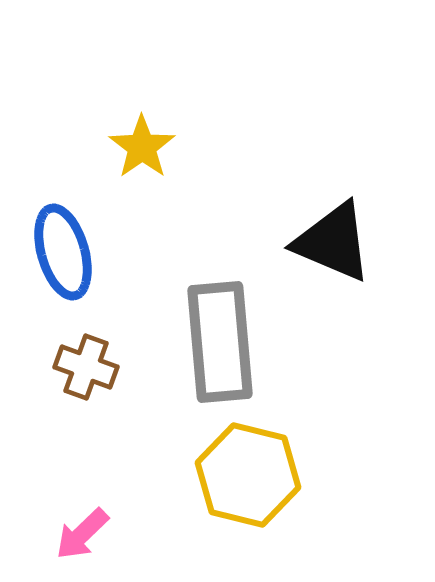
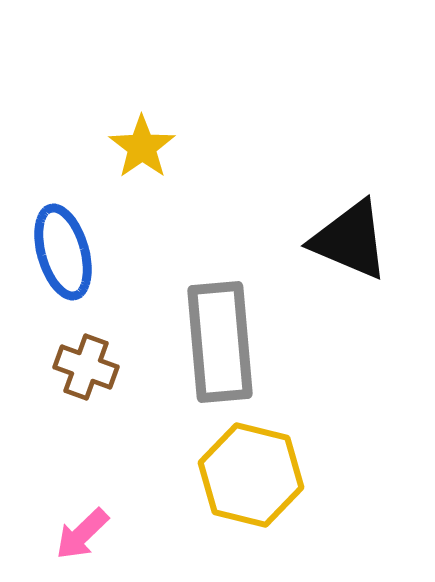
black triangle: moved 17 px right, 2 px up
yellow hexagon: moved 3 px right
